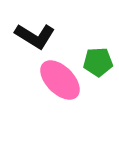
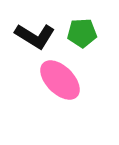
green pentagon: moved 16 px left, 29 px up
